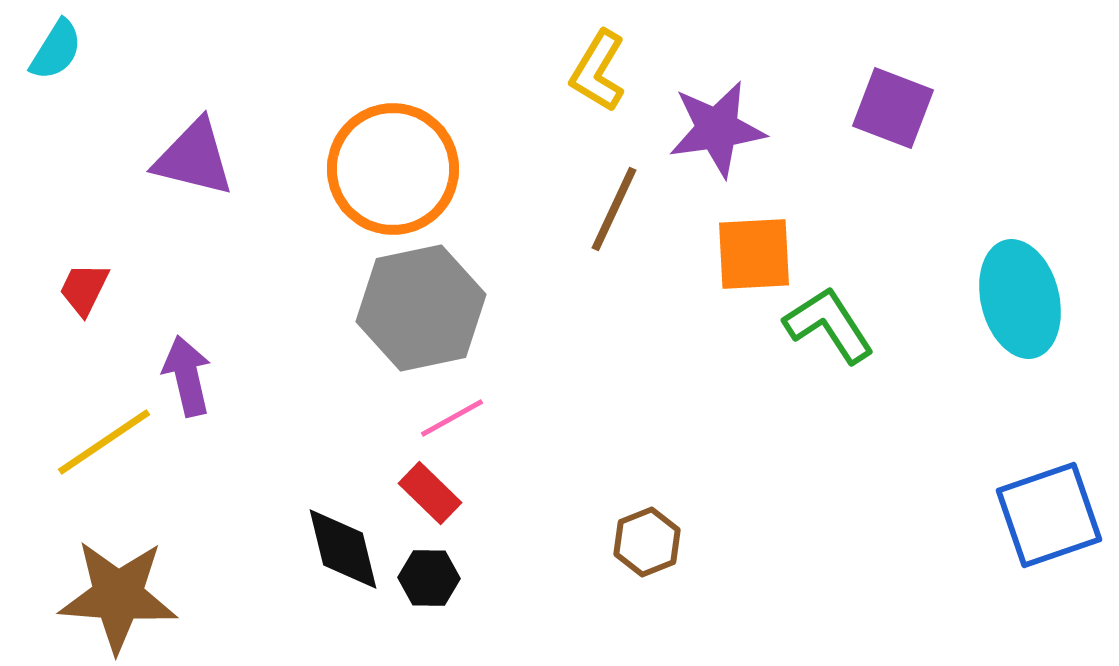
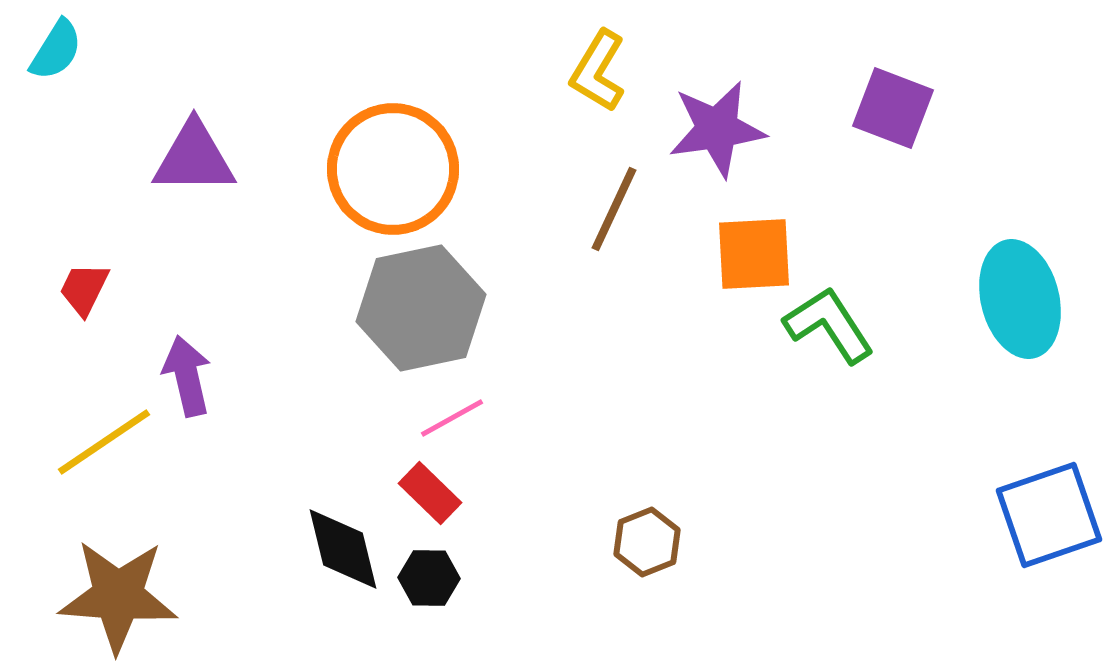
purple triangle: rotated 14 degrees counterclockwise
